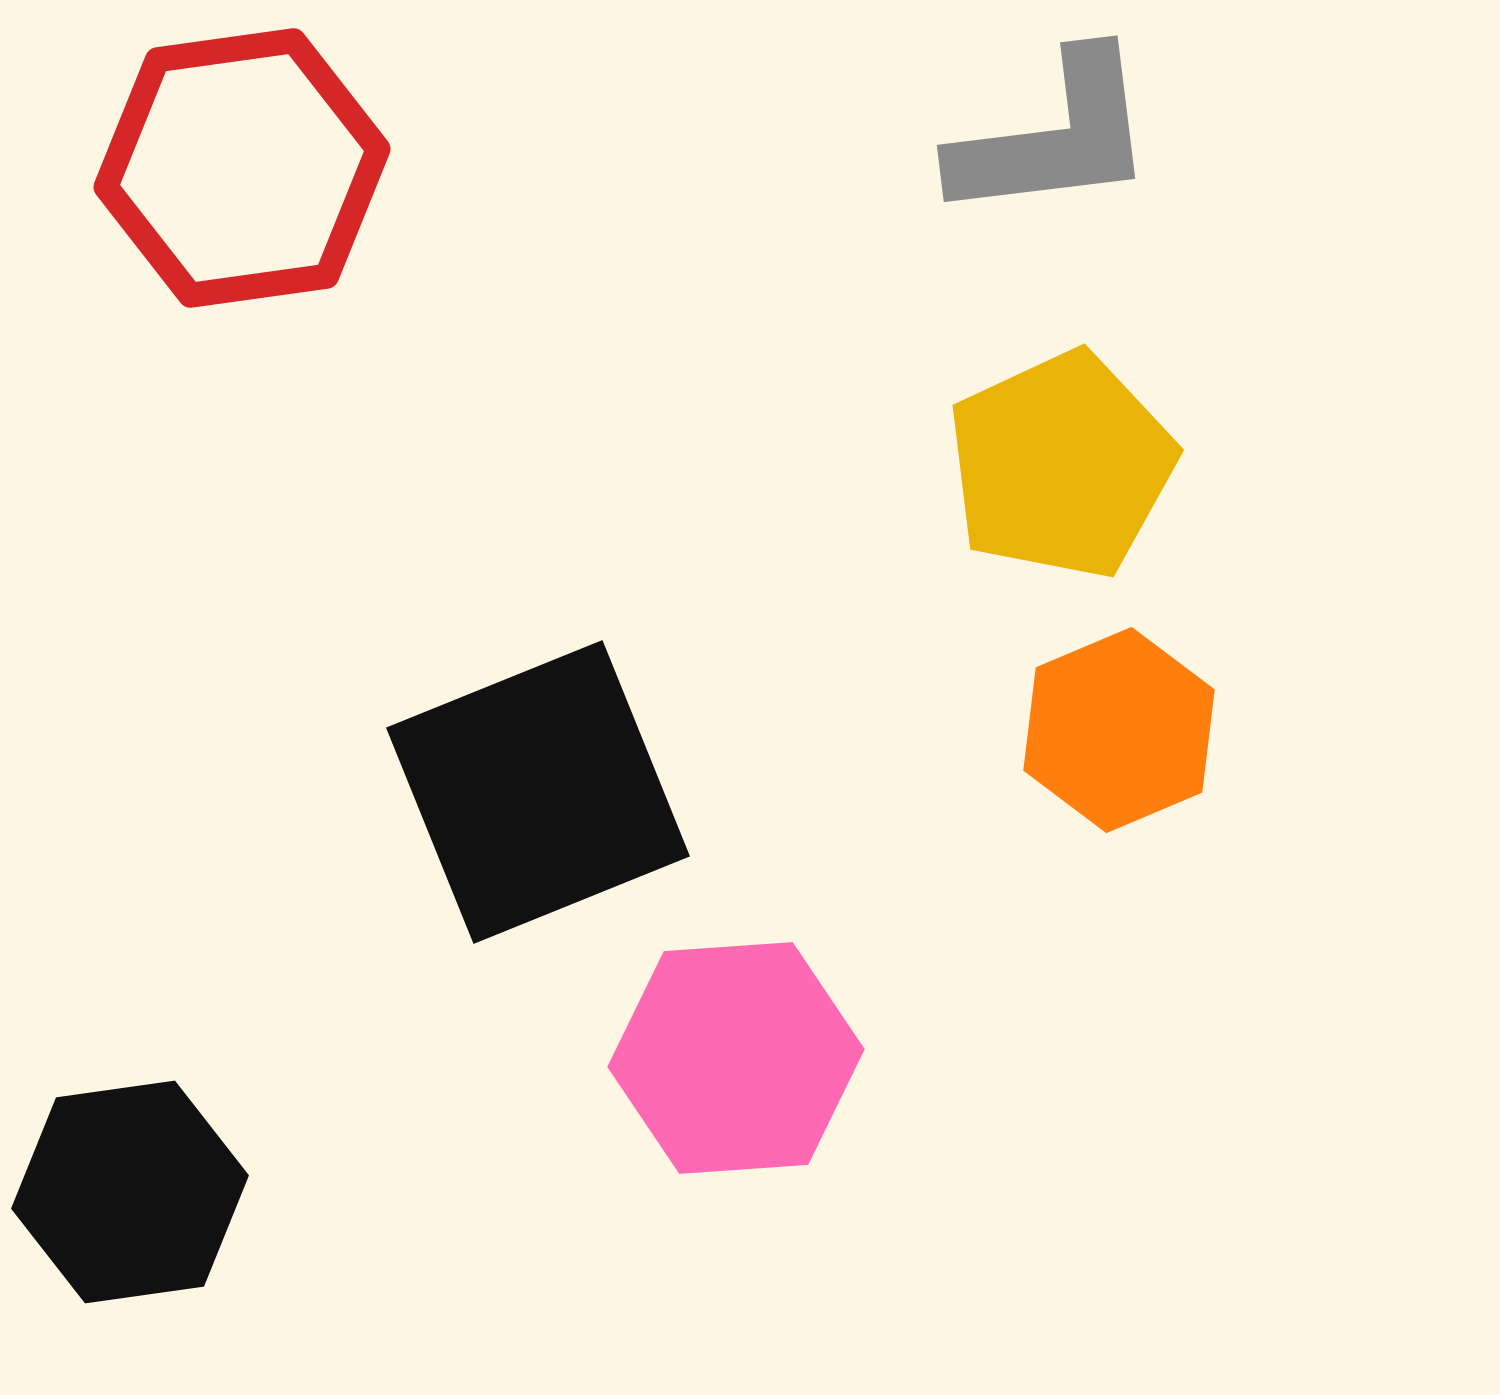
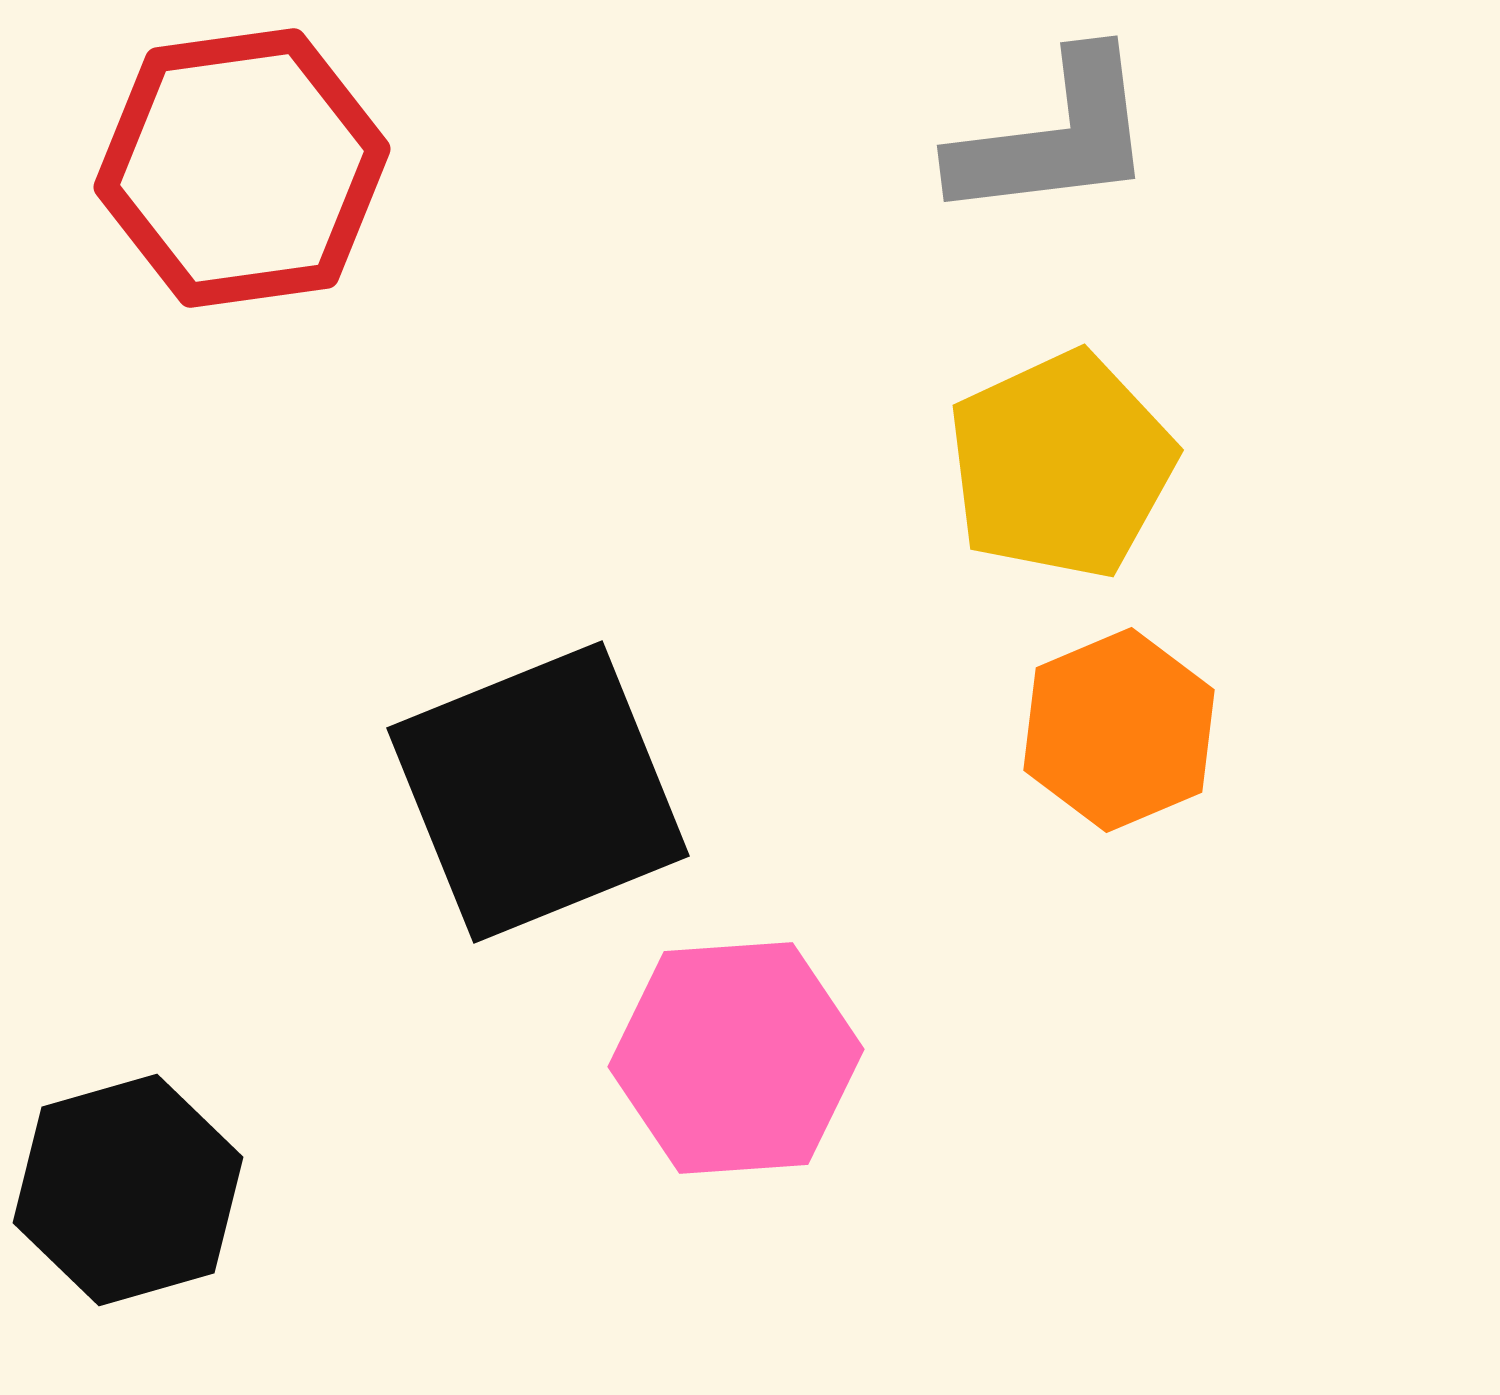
black hexagon: moved 2 px left, 2 px up; rotated 8 degrees counterclockwise
